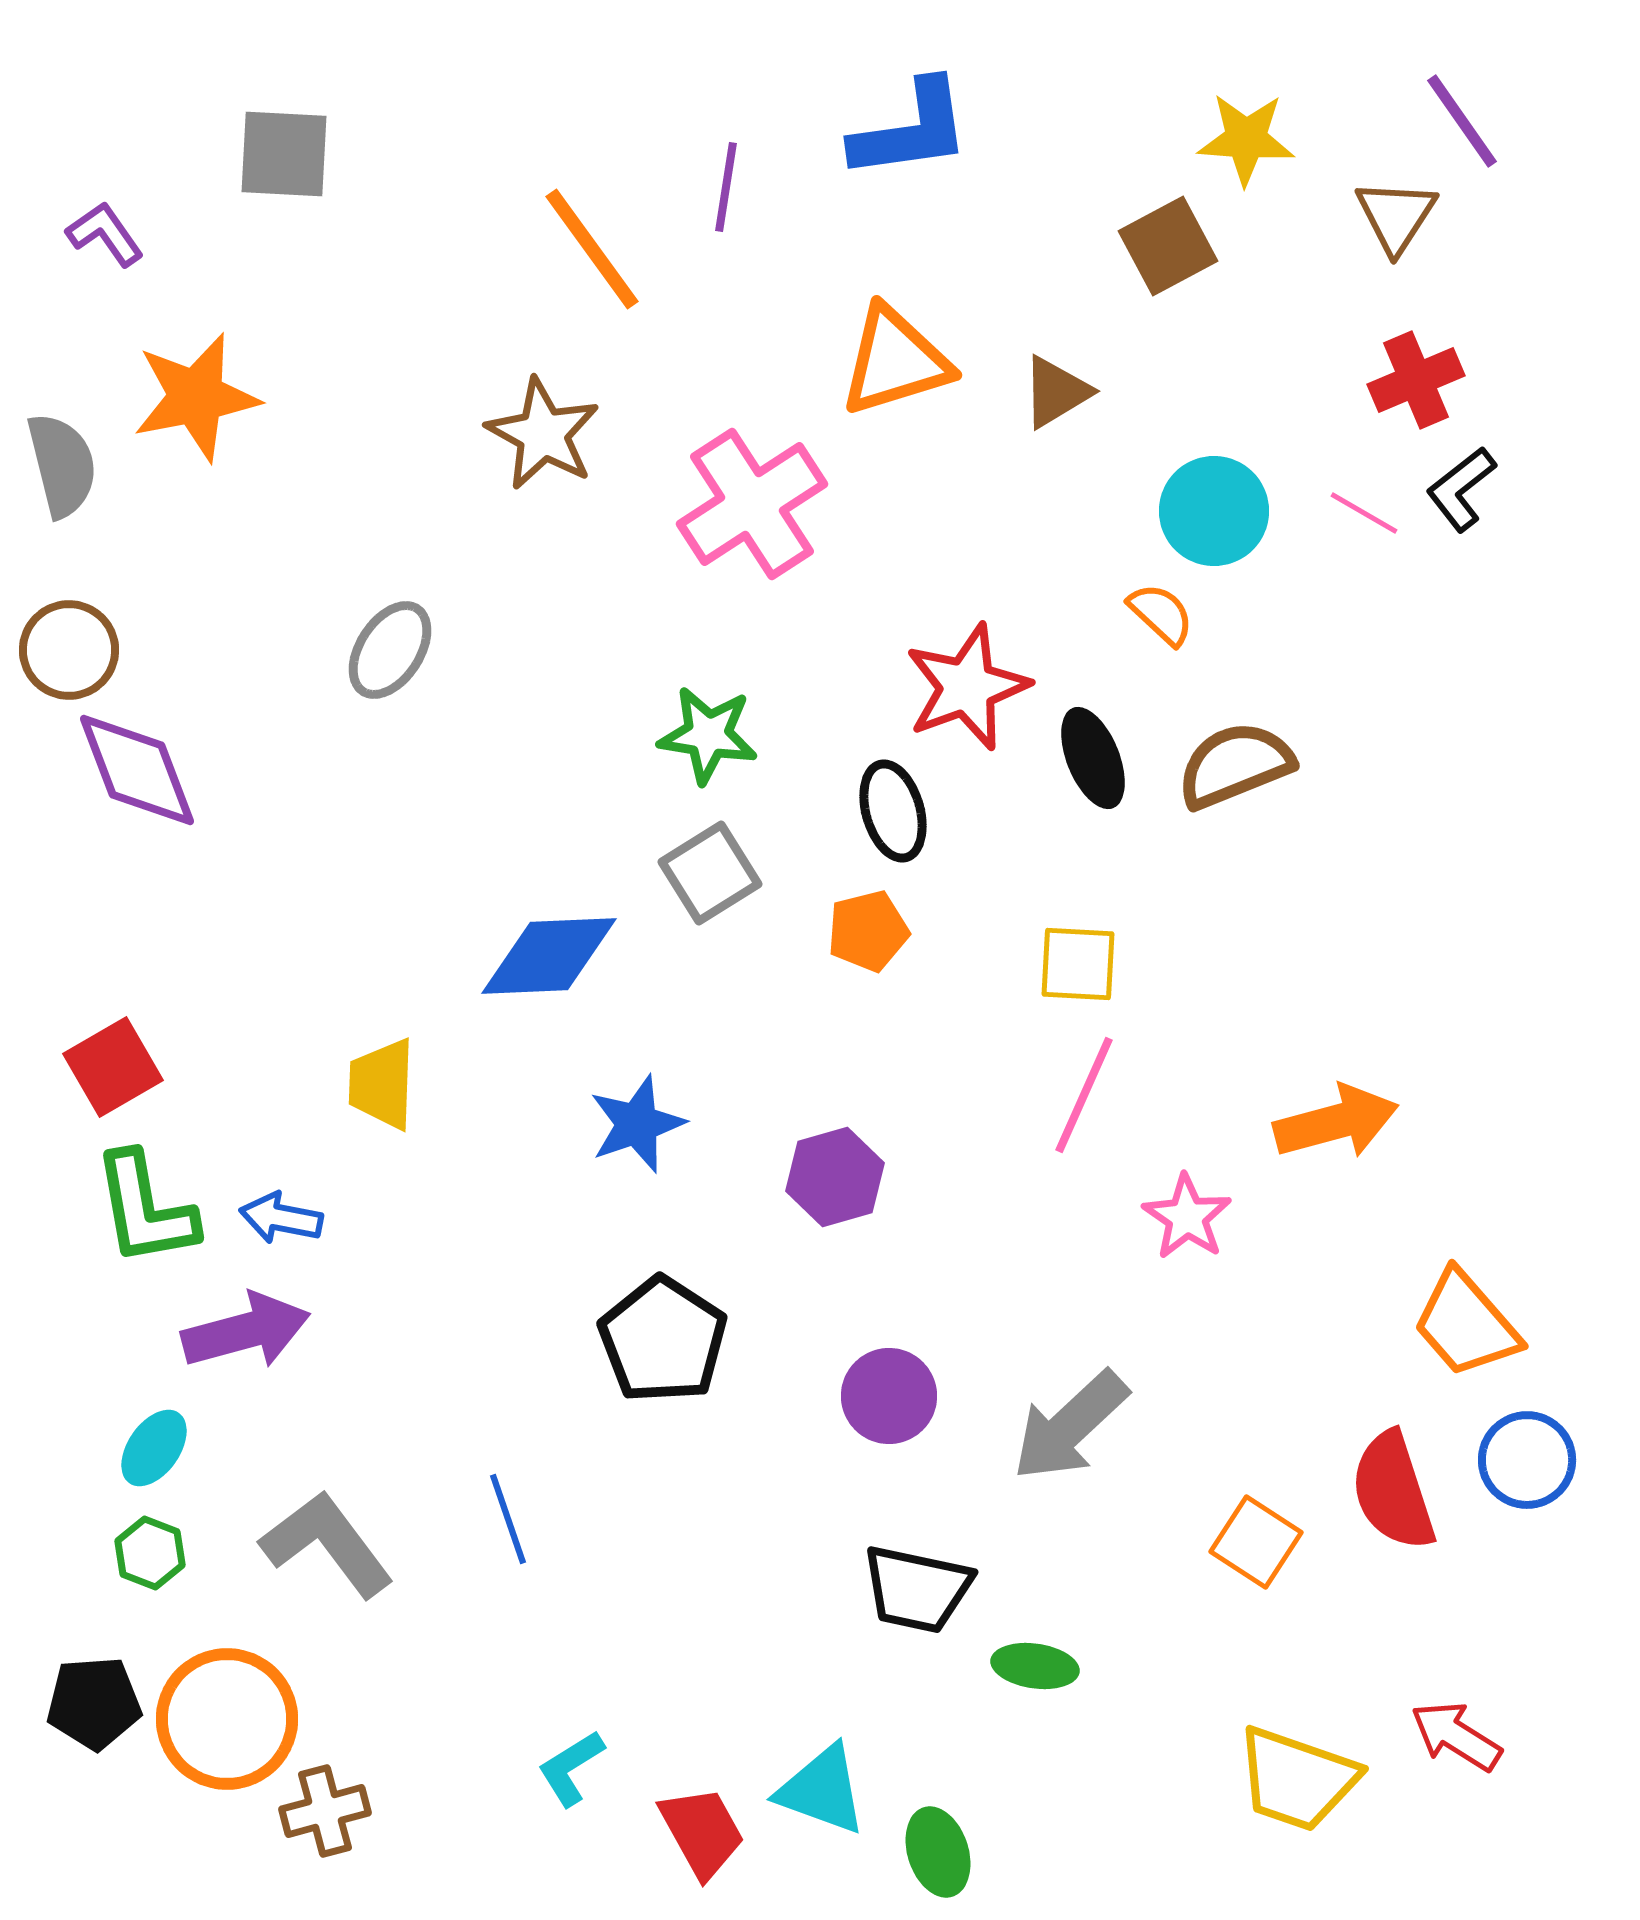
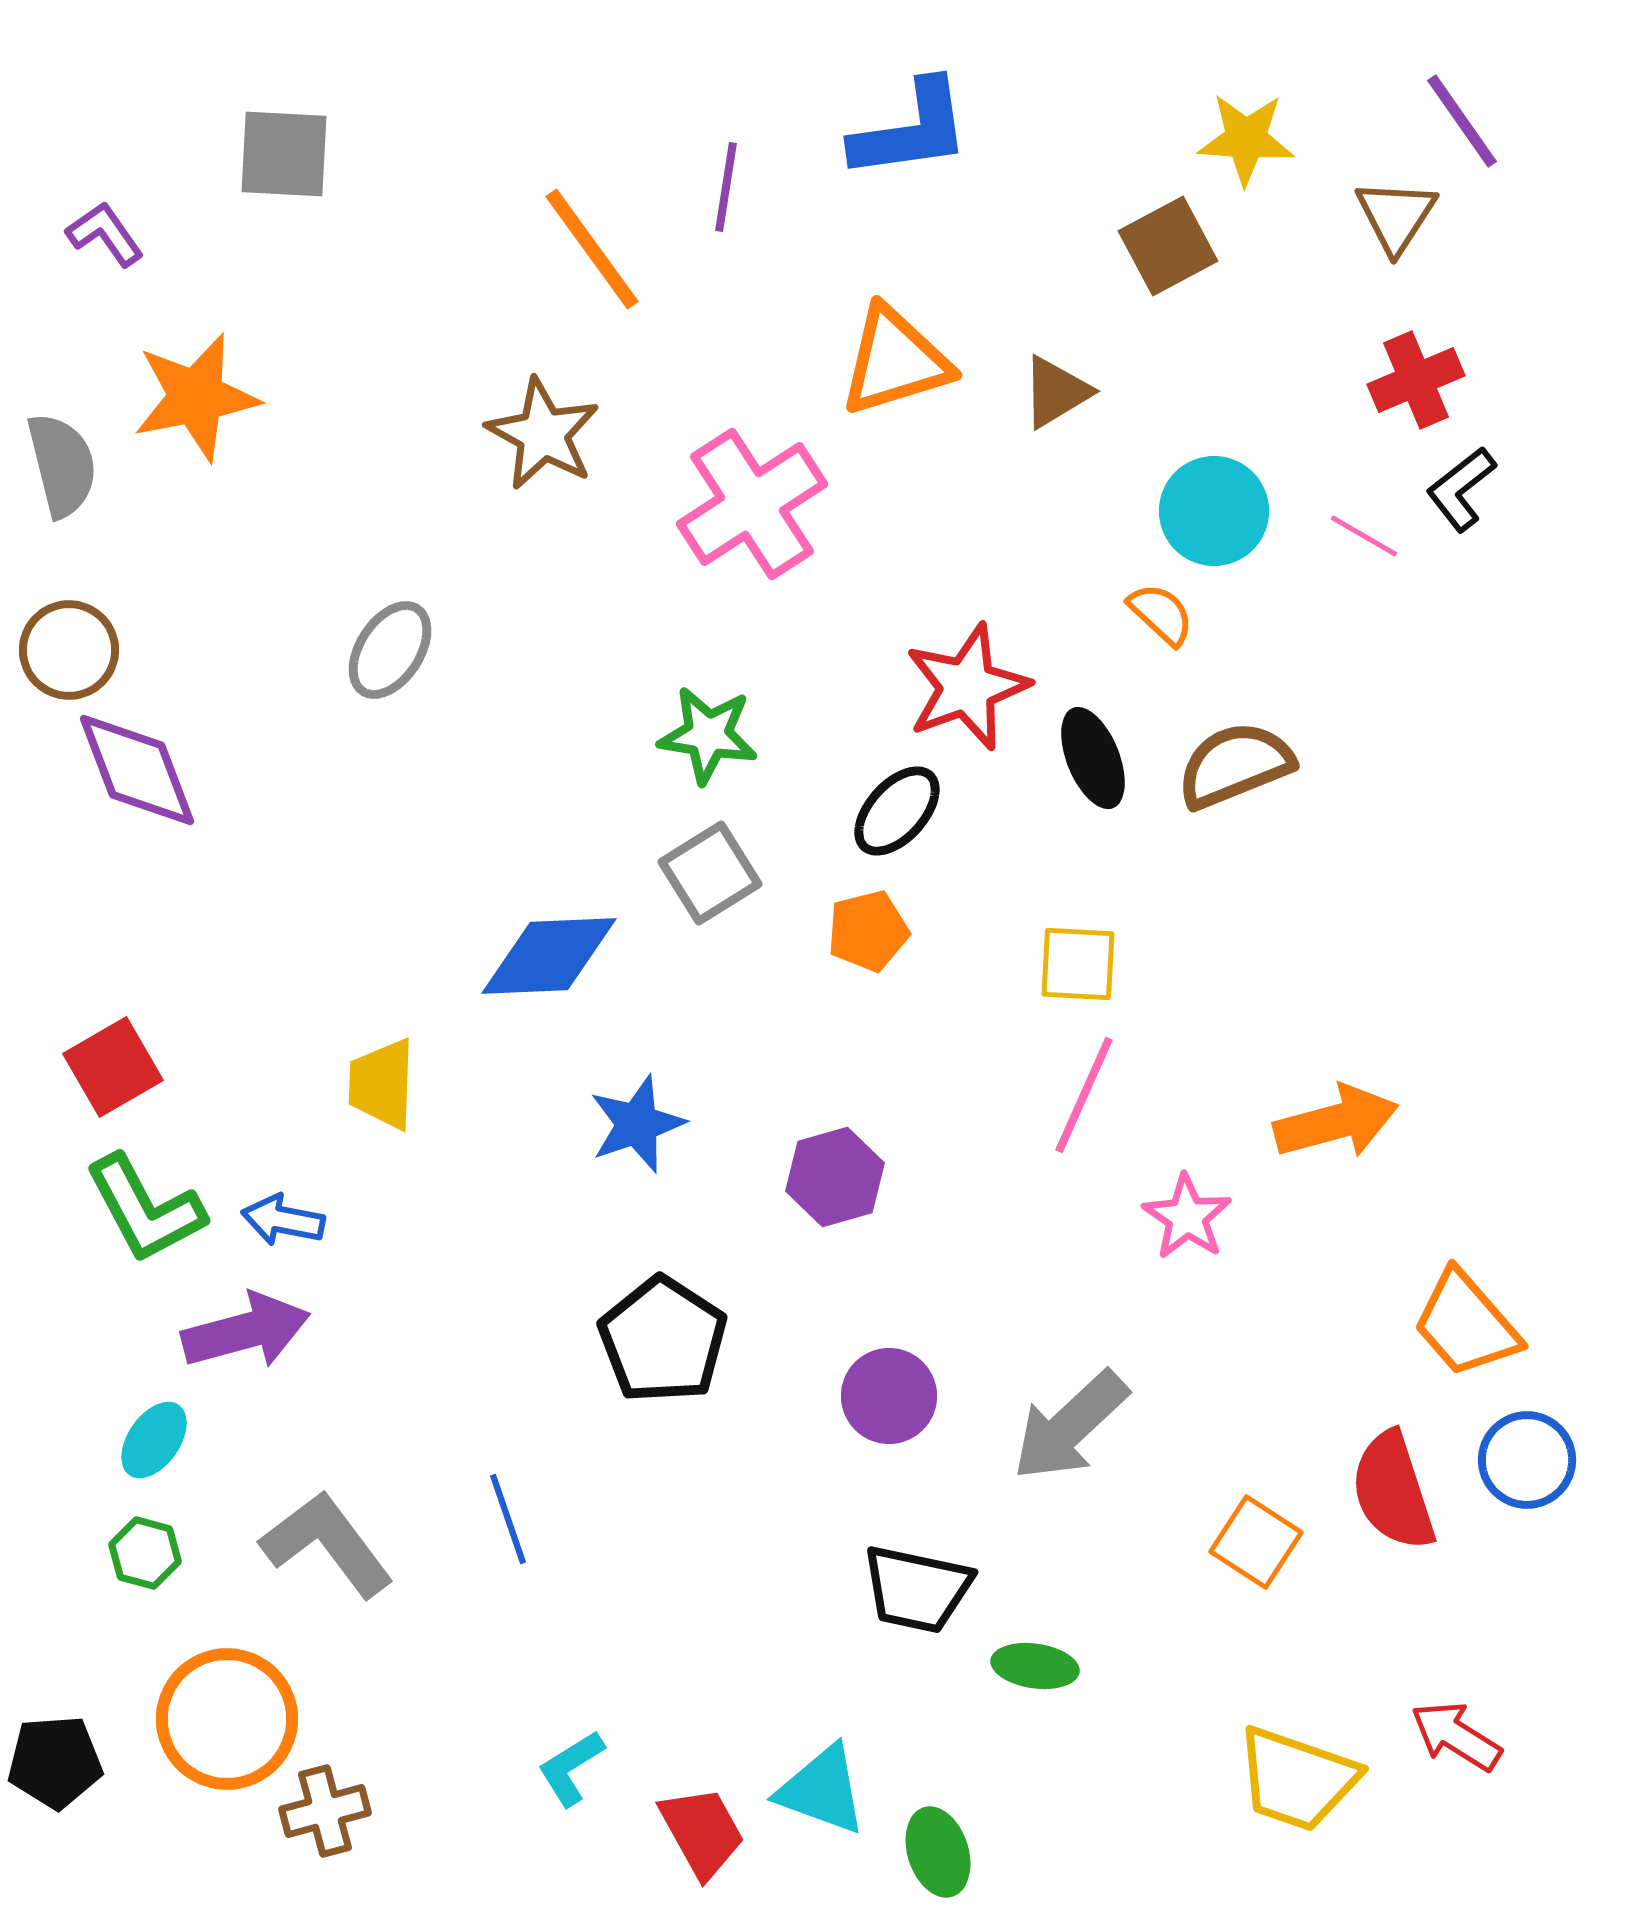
pink line at (1364, 513): moved 23 px down
black ellipse at (893, 811): moved 4 px right; rotated 58 degrees clockwise
green L-shape at (145, 1209): rotated 18 degrees counterclockwise
blue arrow at (281, 1218): moved 2 px right, 2 px down
cyan ellipse at (154, 1448): moved 8 px up
green hexagon at (150, 1553): moved 5 px left; rotated 6 degrees counterclockwise
black pentagon at (94, 1703): moved 39 px left, 59 px down
